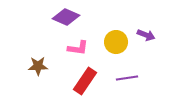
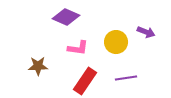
purple arrow: moved 3 px up
purple line: moved 1 px left
